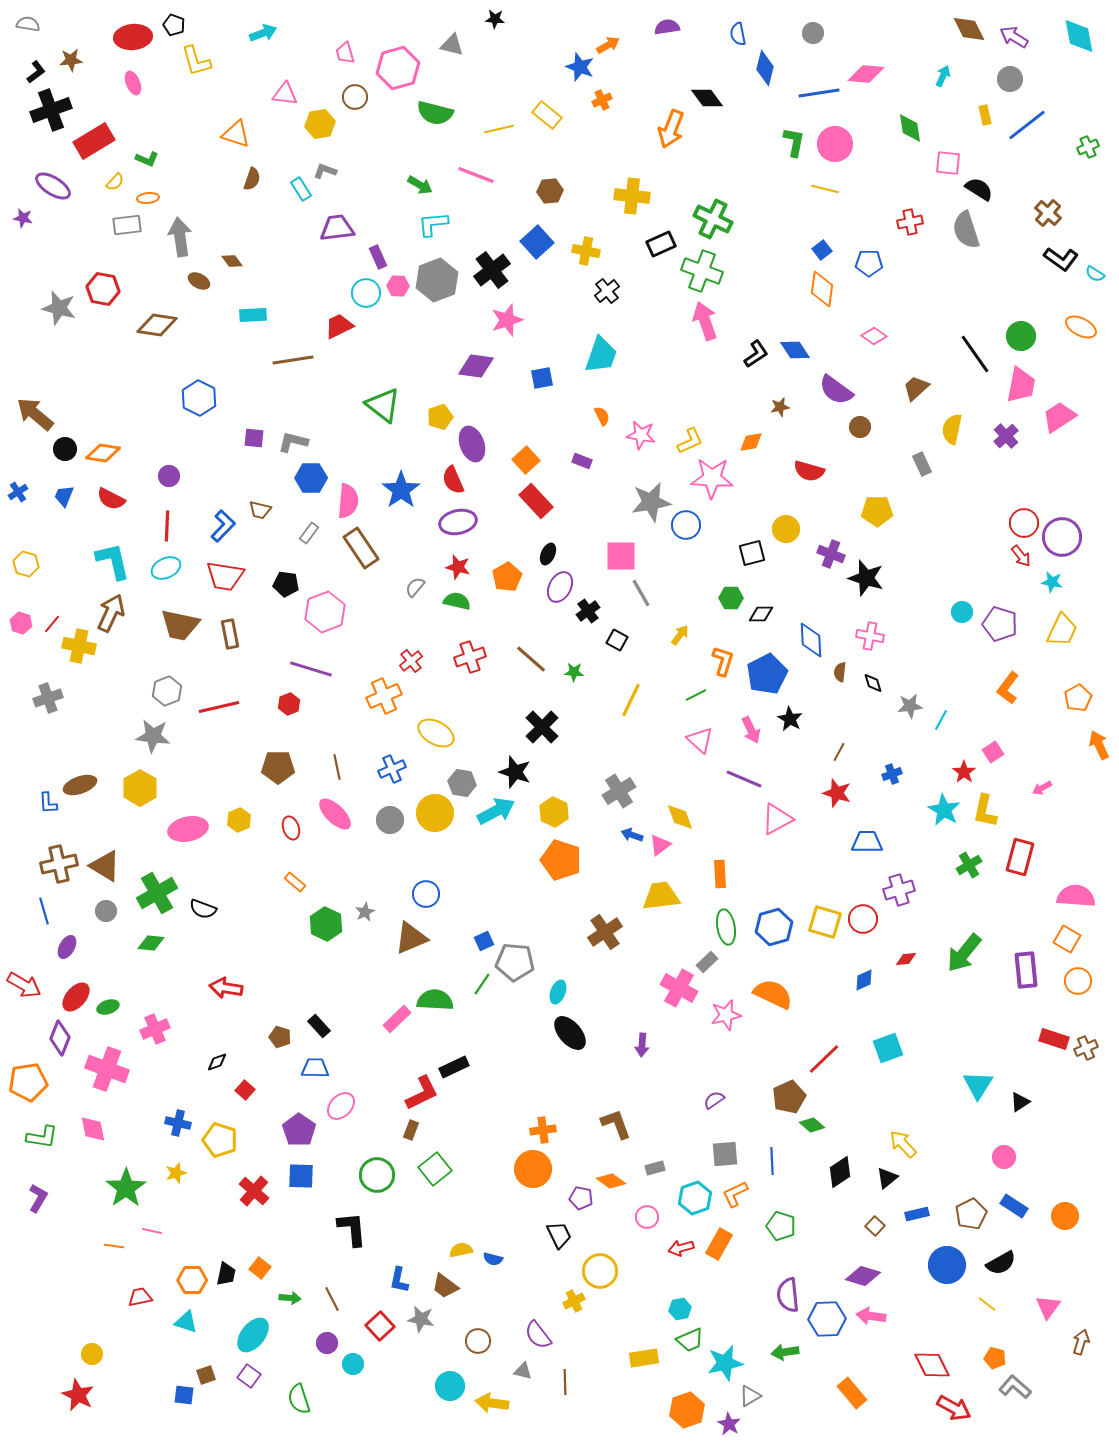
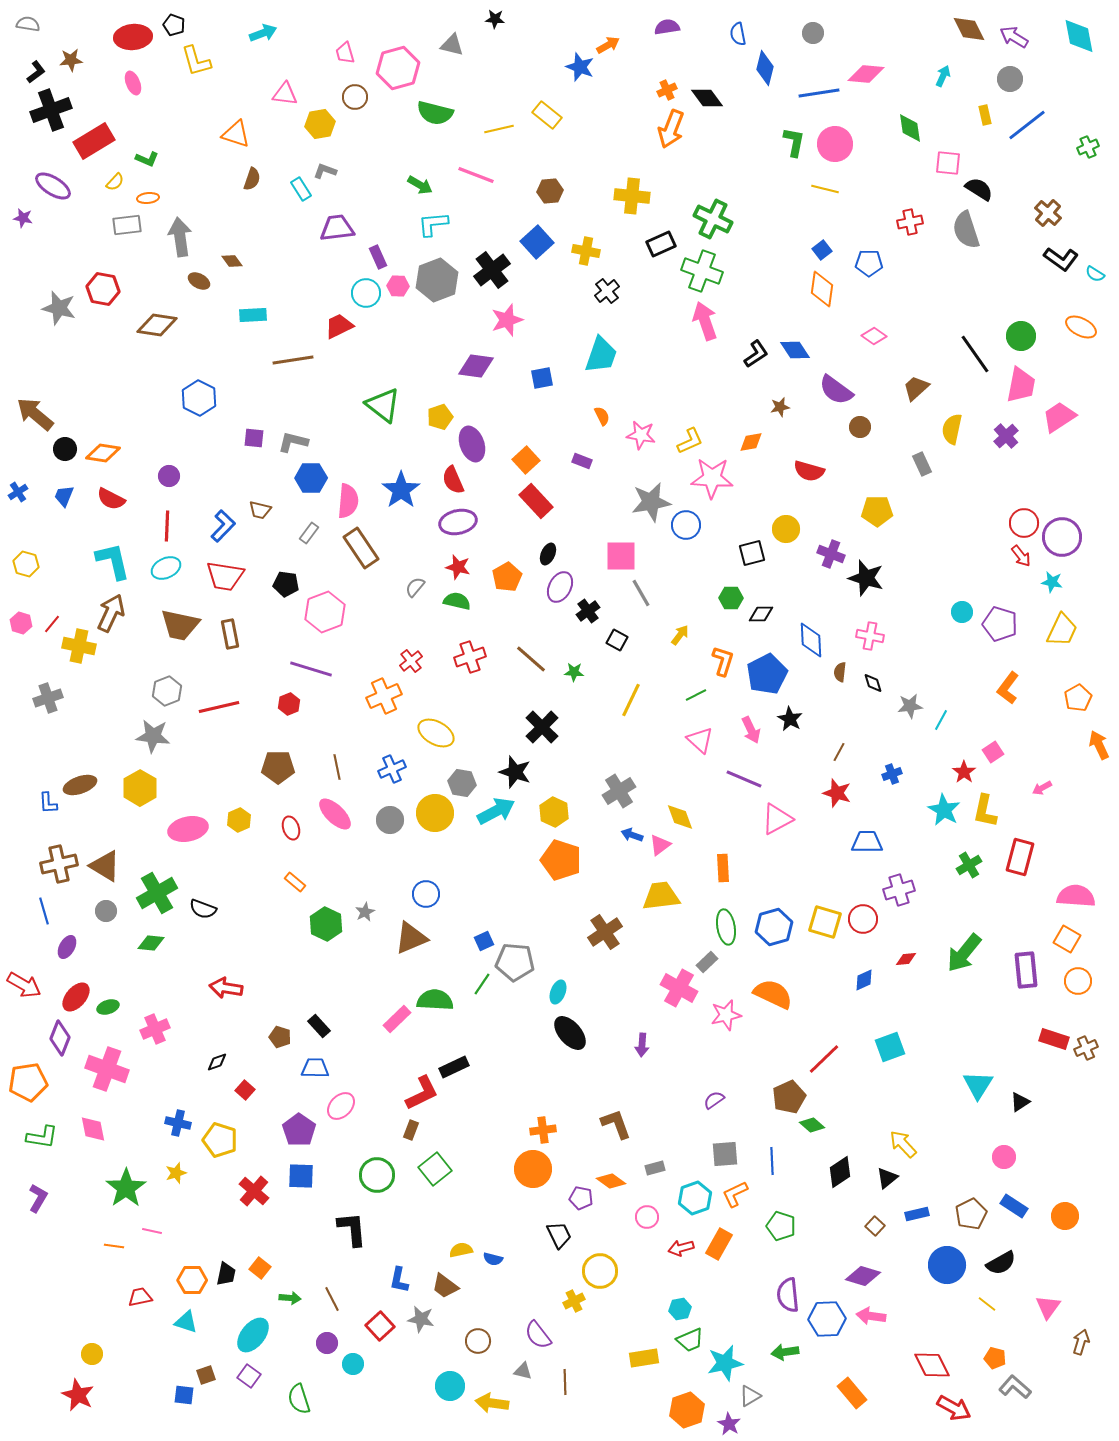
orange cross at (602, 100): moved 65 px right, 10 px up
orange rectangle at (720, 874): moved 3 px right, 6 px up
cyan square at (888, 1048): moved 2 px right, 1 px up
